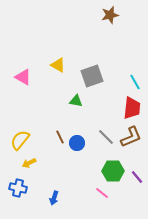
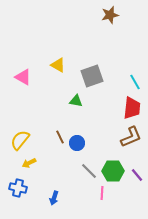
gray line: moved 17 px left, 34 px down
purple line: moved 2 px up
pink line: rotated 56 degrees clockwise
